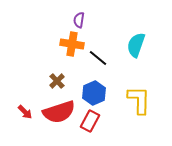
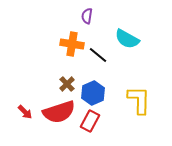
purple semicircle: moved 8 px right, 4 px up
cyan semicircle: moved 9 px left, 6 px up; rotated 80 degrees counterclockwise
black line: moved 3 px up
brown cross: moved 10 px right, 3 px down
blue hexagon: moved 1 px left
